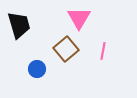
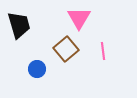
pink line: rotated 18 degrees counterclockwise
